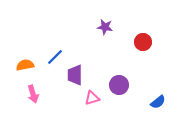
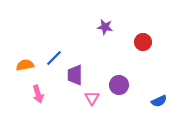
blue line: moved 1 px left, 1 px down
pink arrow: moved 5 px right
pink triangle: rotated 42 degrees counterclockwise
blue semicircle: moved 1 px right, 1 px up; rotated 14 degrees clockwise
